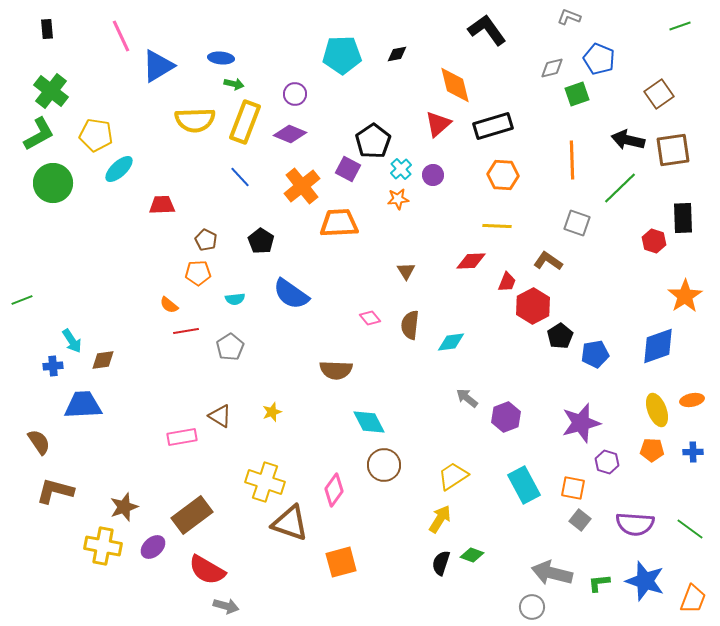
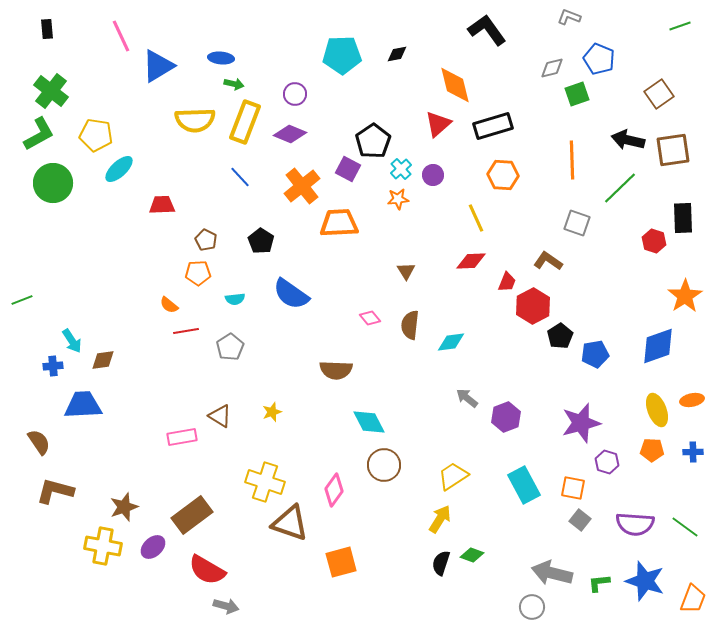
yellow line at (497, 226): moved 21 px left, 8 px up; rotated 64 degrees clockwise
green line at (690, 529): moved 5 px left, 2 px up
